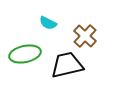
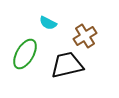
brown cross: rotated 15 degrees clockwise
green ellipse: rotated 48 degrees counterclockwise
